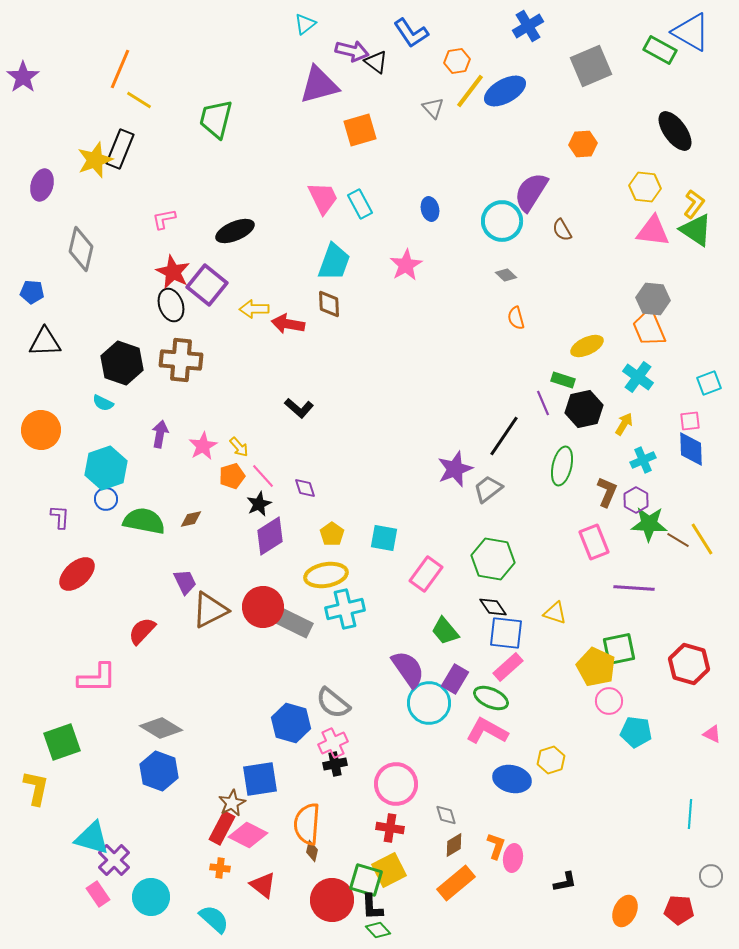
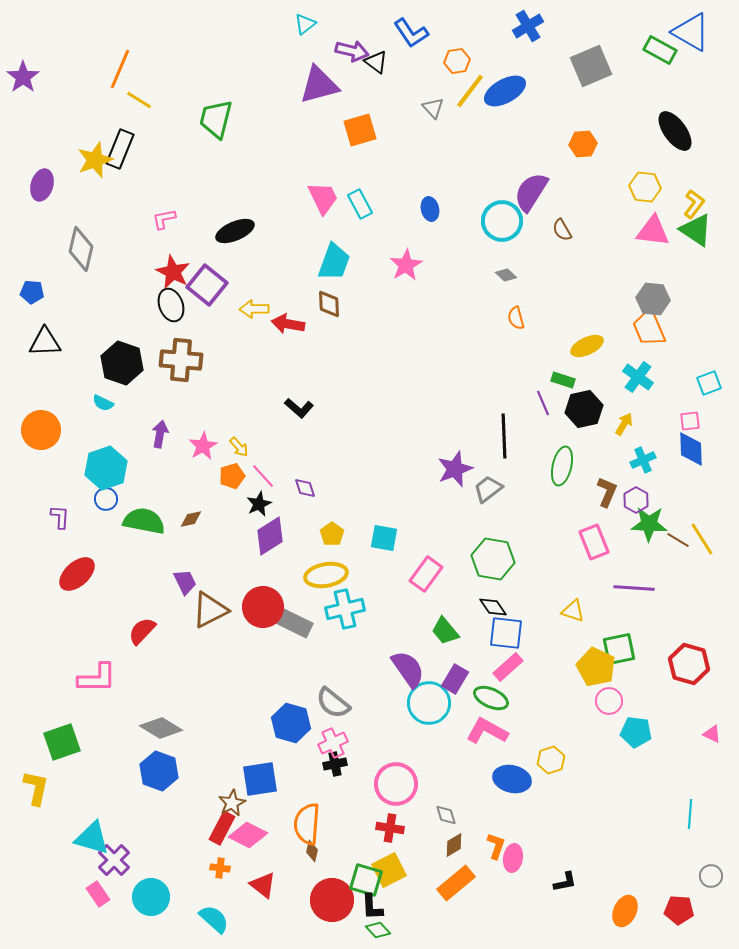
black line at (504, 436): rotated 36 degrees counterclockwise
yellow triangle at (555, 613): moved 18 px right, 2 px up
